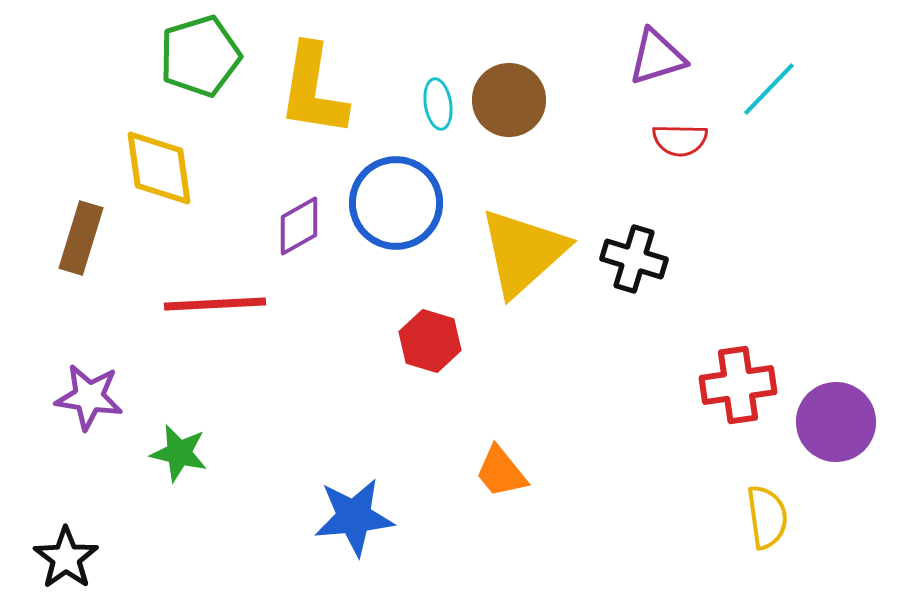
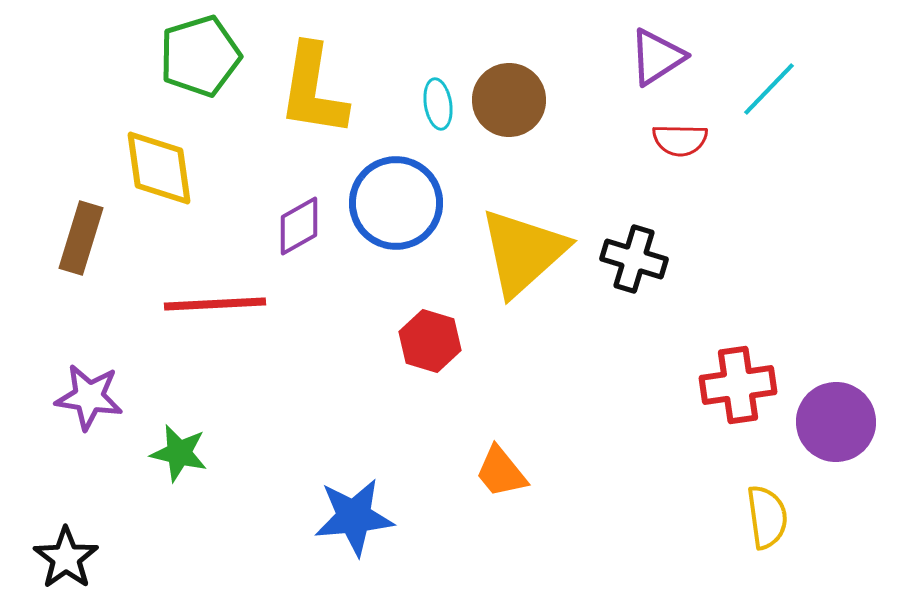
purple triangle: rotated 16 degrees counterclockwise
